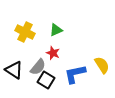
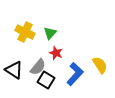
green triangle: moved 6 px left, 3 px down; rotated 24 degrees counterclockwise
red star: moved 3 px right
yellow semicircle: moved 2 px left
blue L-shape: rotated 145 degrees clockwise
